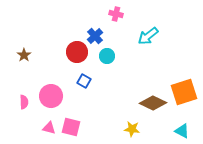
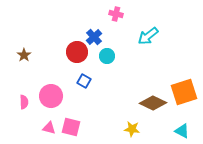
blue cross: moved 1 px left, 1 px down
